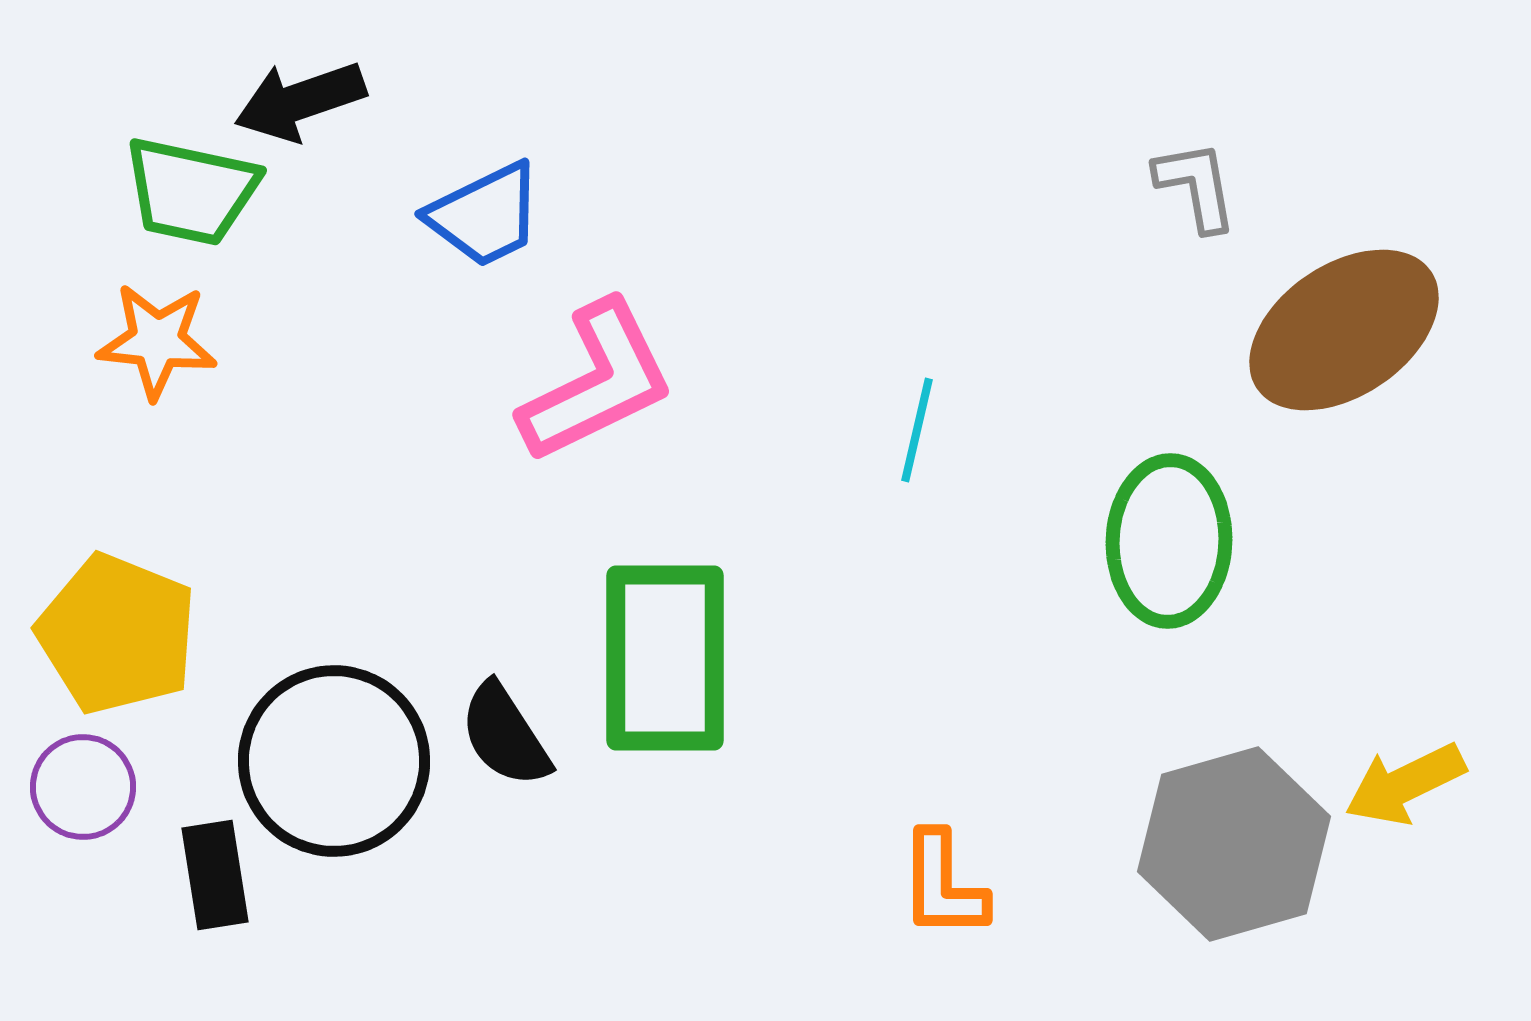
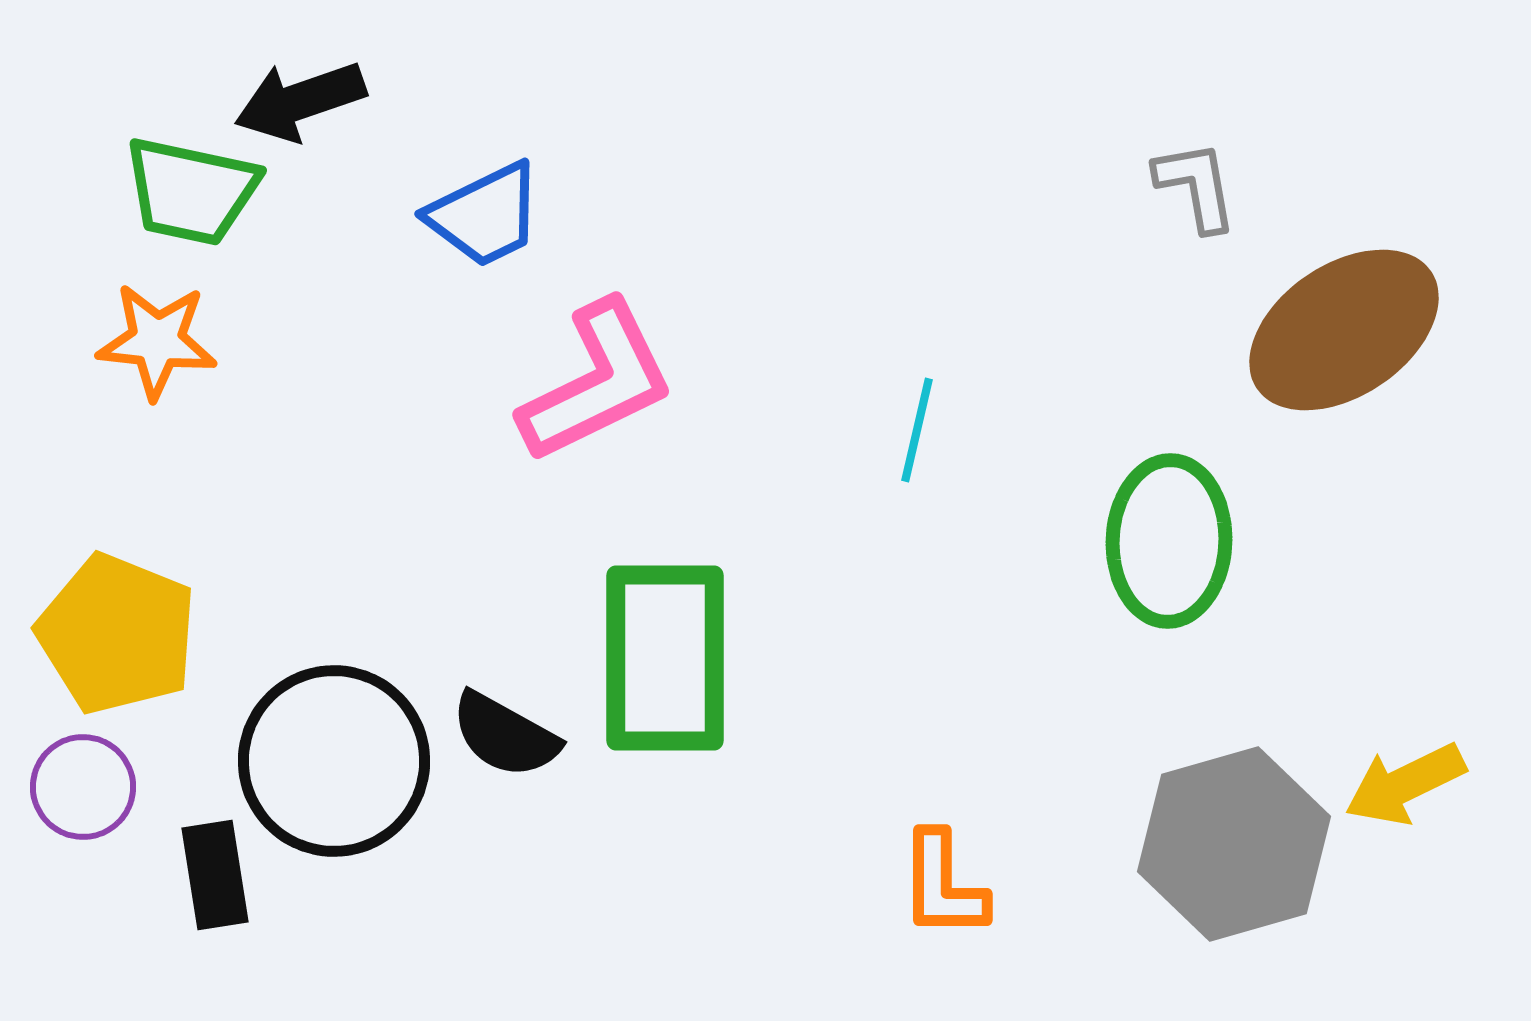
black semicircle: rotated 28 degrees counterclockwise
